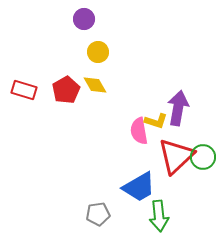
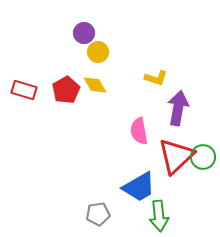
purple circle: moved 14 px down
yellow L-shape: moved 43 px up
